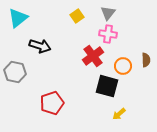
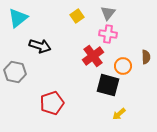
brown semicircle: moved 3 px up
black square: moved 1 px right, 1 px up
